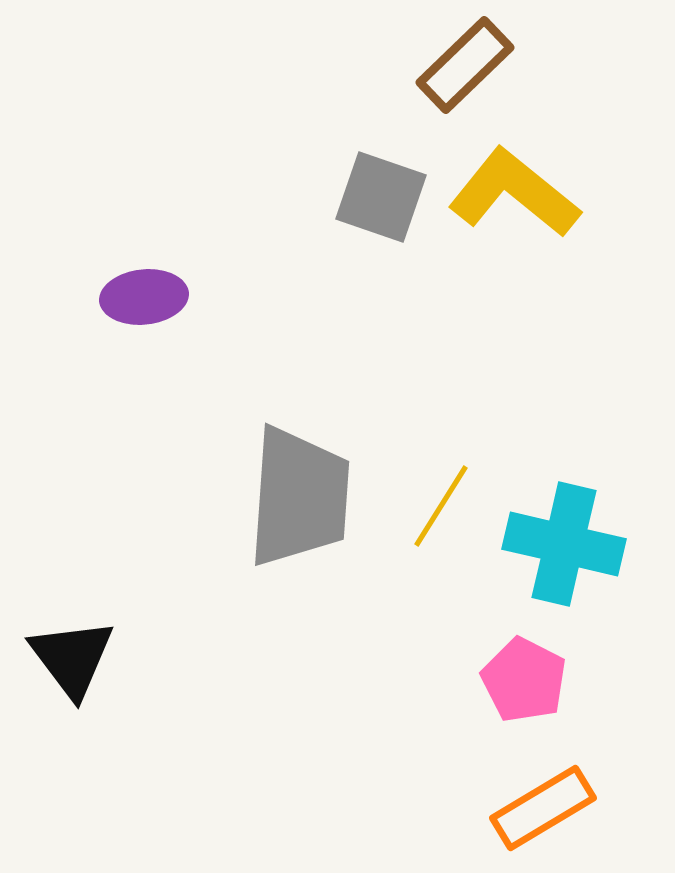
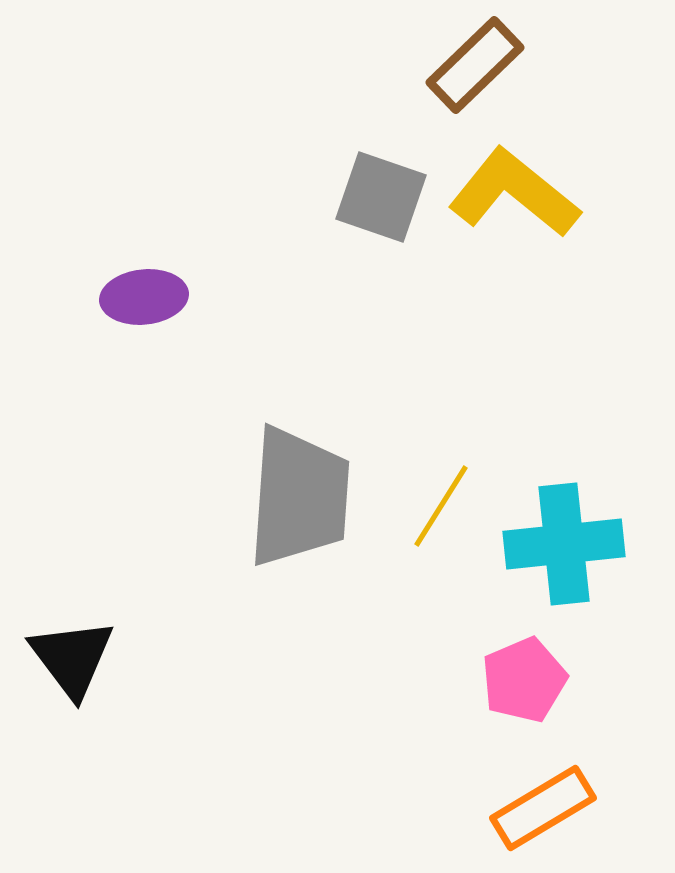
brown rectangle: moved 10 px right
cyan cross: rotated 19 degrees counterclockwise
pink pentagon: rotated 22 degrees clockwise
